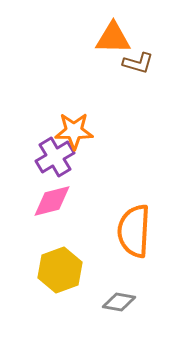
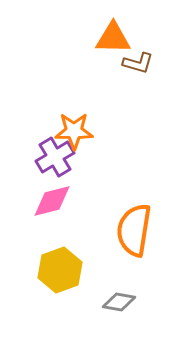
orange semicircle: moved 1 px up; rotated 6 degrees clockwise
